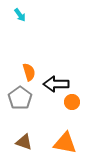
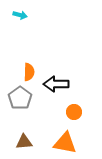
cyan arrow: rotated 40 degrees counterclockwise
orange semicircle: rotated 18 degrees clockwise
orange circle: moved 2 px right, 10 px down
brown triangle: rotated 24 degrees counterclockwise
